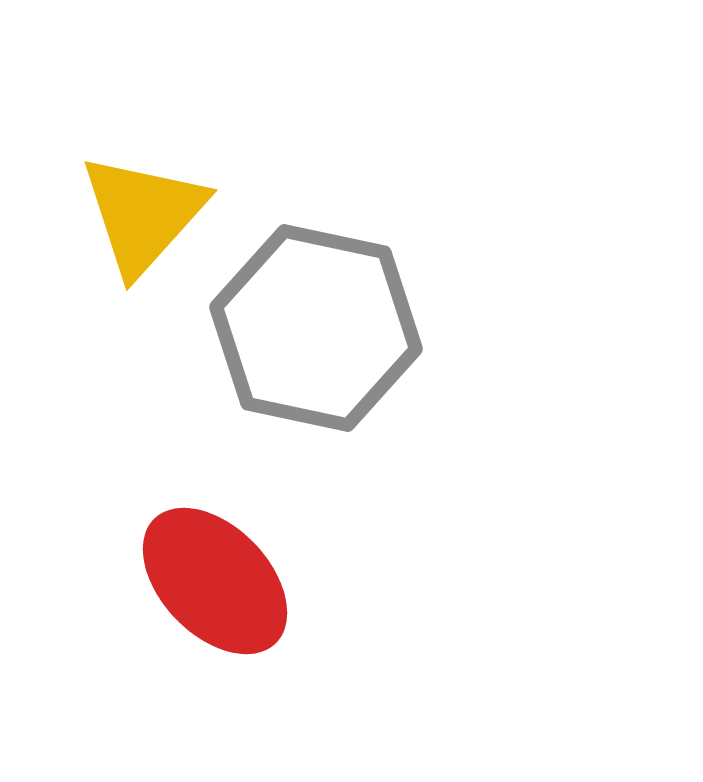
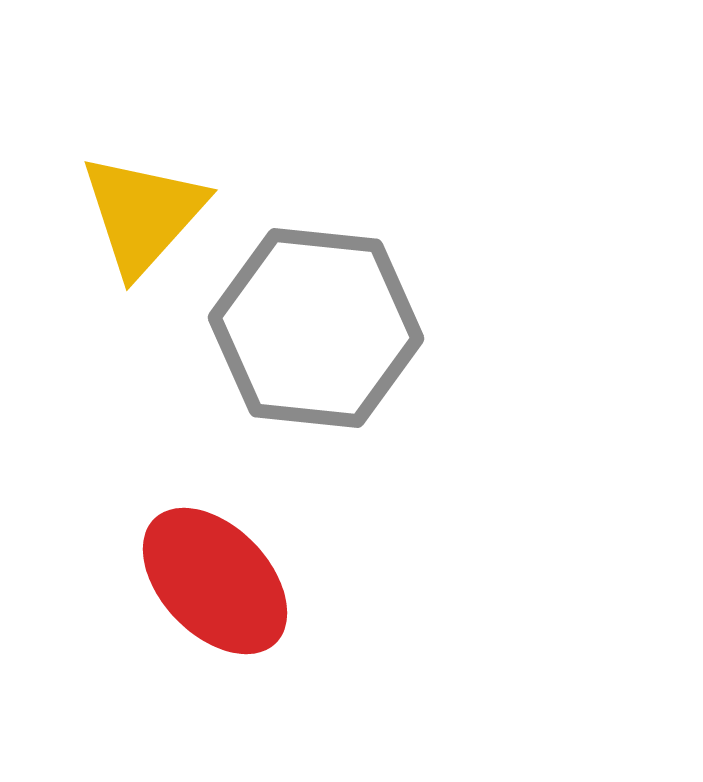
gray hexagon: rotated 6 degrees counterclockwise
